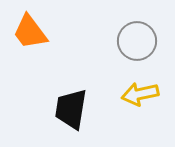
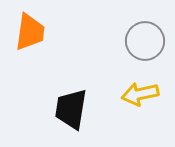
orange trapezoid: rotated 135 degrees counterclockwise
gray circle: moved 8 px right
